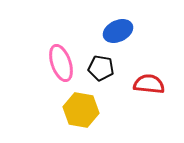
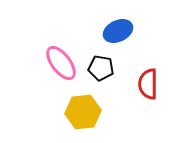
pink ellipse: rotated 18 degrees counterclockwise
red semicircle: moved 1 px left; rotated 96 degrees counterclockwise
yellow hexagon: moved 2 px right, 2 px down; rotated 16 degrees counterclockwise
